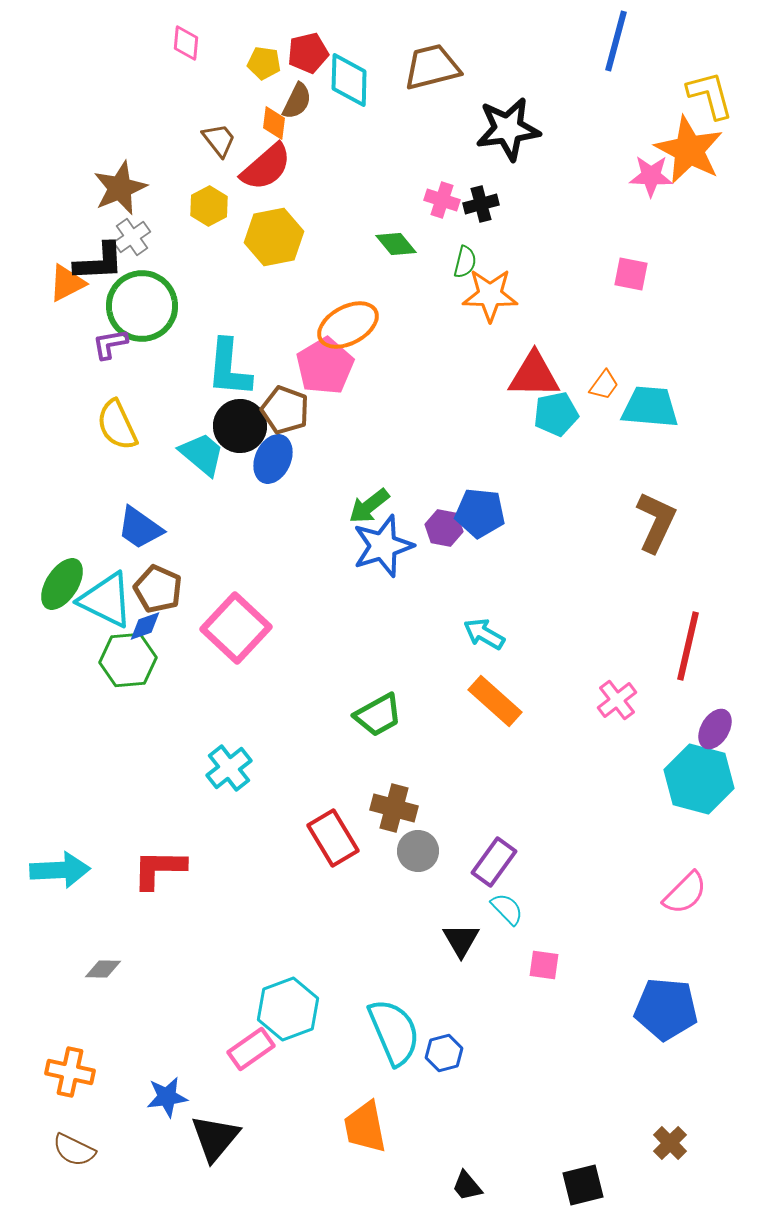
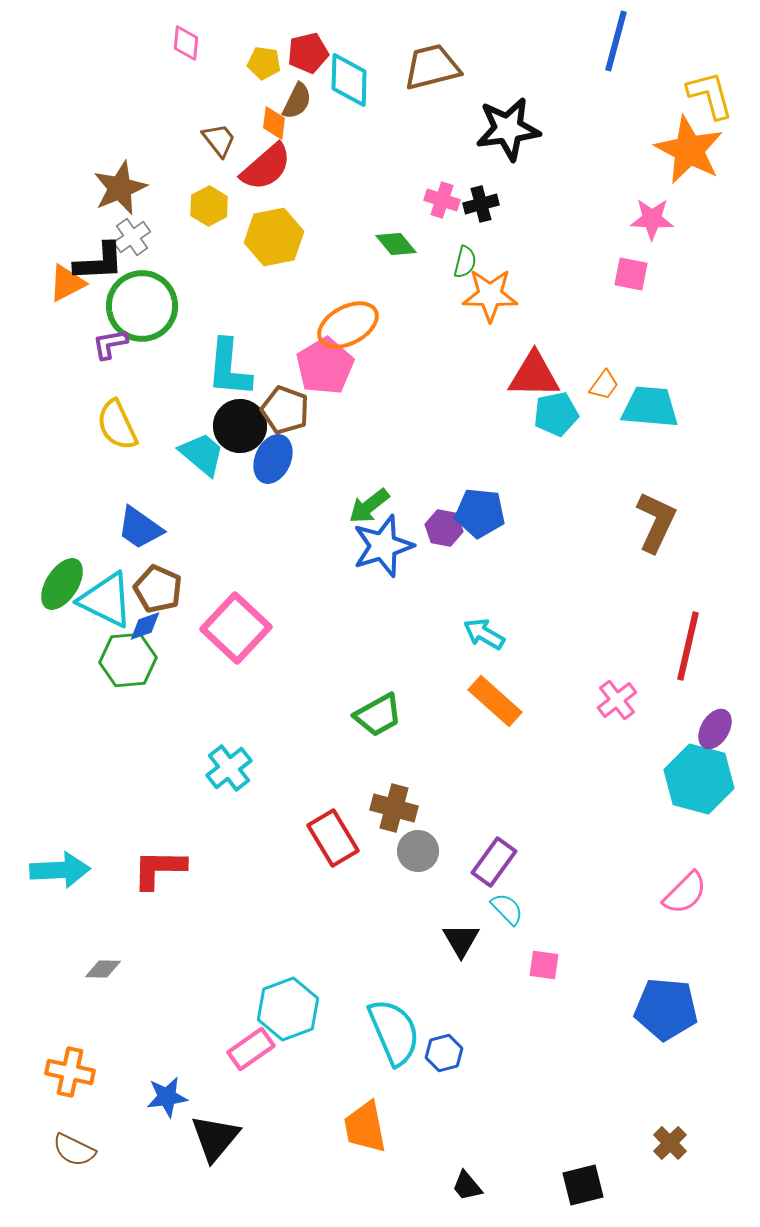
pink star at (651, 176): moved 1 px right, 43 px down
